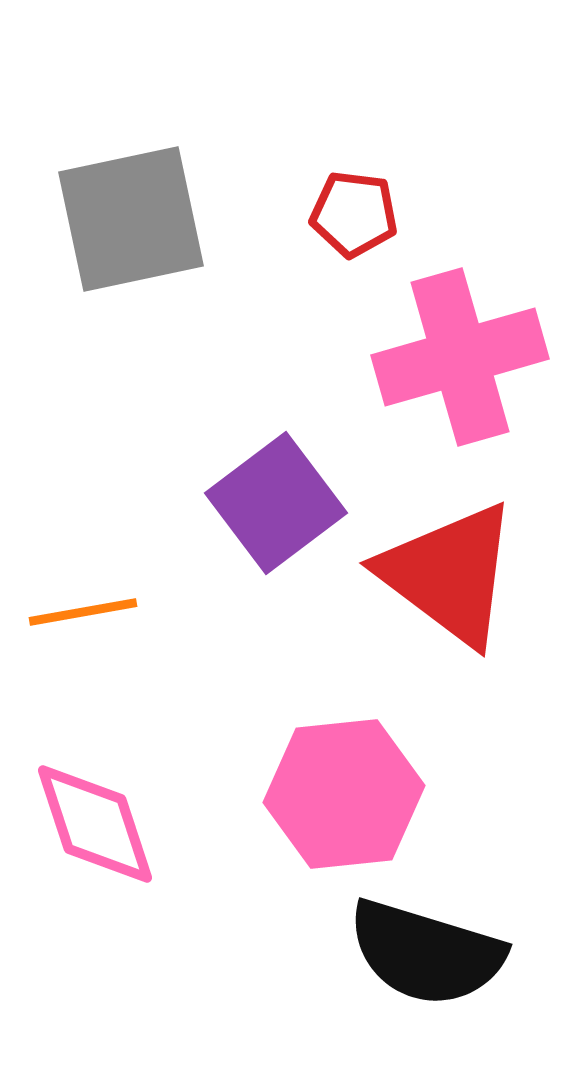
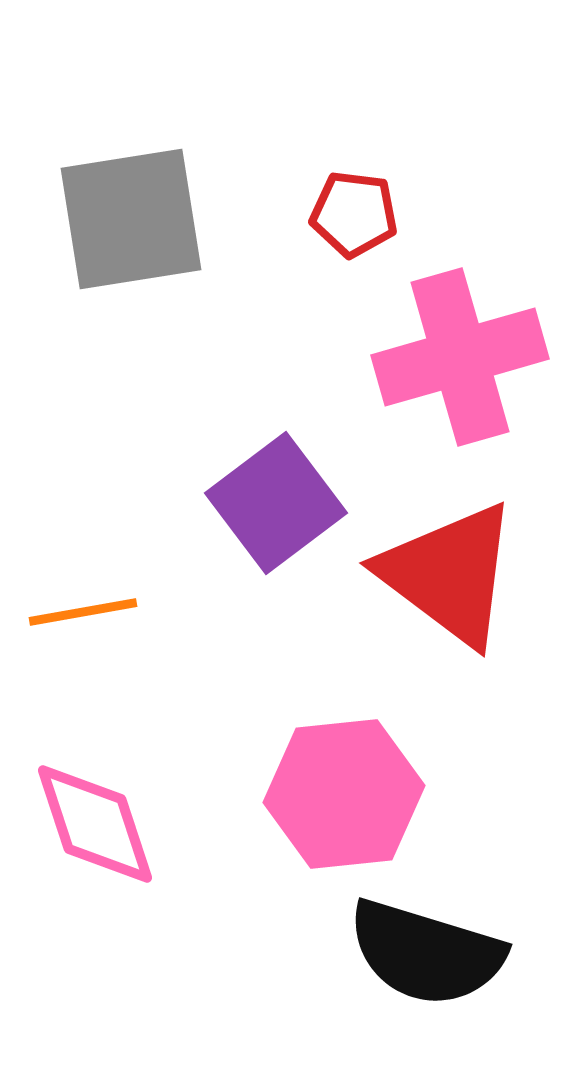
gray square: rotated 3 degrees clockwise
